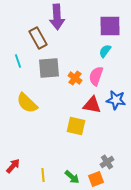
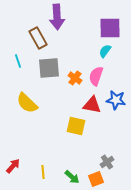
purple square: moved 2 px down
yellow line: moved 3 px up
